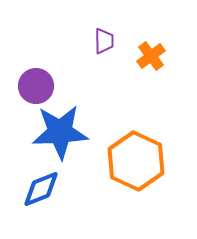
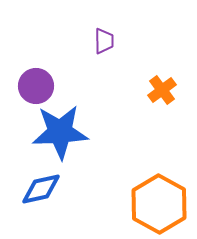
orange cross: moved 11 px right, 34 px down
orange hexagon: moved 23 px right, 43 px down; rotated 4 degrees clockwise
blue diamond: rotated 9 degrees clockwise
